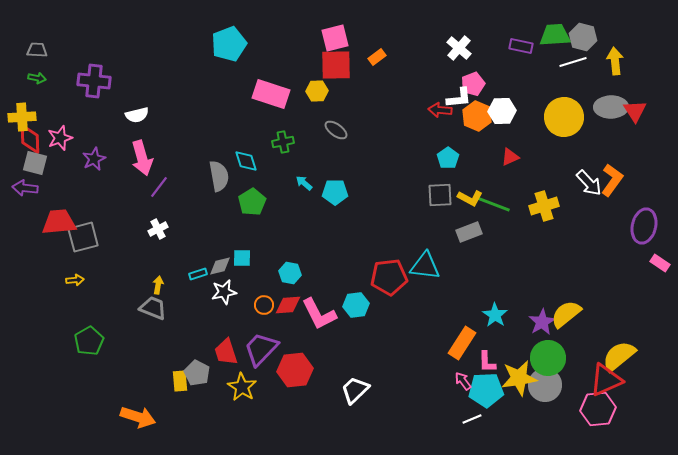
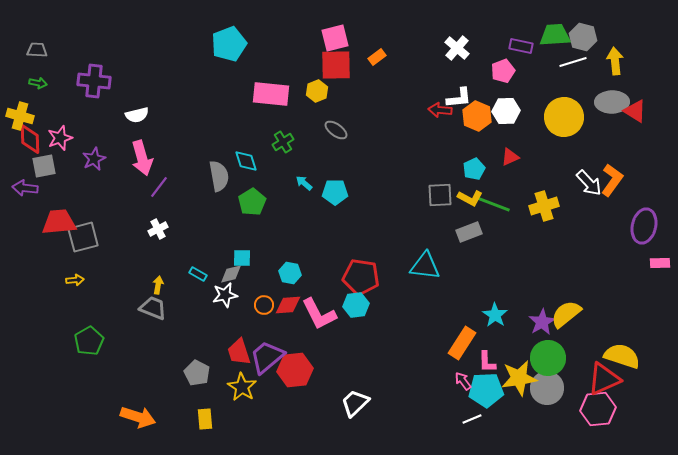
white cross at (459, 48): moved 2 px left
green arrow at (37, 78): moved 1 px right, 5 px down
pink pentagon at (473, 84): moved 30 px right, 13 px up
yellow hexagon at (317, 91): rotated 20 degrees counterclockwise
pink rectangle at (271, 94): rotated 12 degrees counterclockwise
gray ellipse at (611, 107): moved 1 px right, 5 px up
white hexagon at (502, 111): moved 4 px right
red triangle at (635, 111): rotated 25 degrees counterclockwise
yellow cross at (22, 117): moved 2 px left, 1 px up; rotated 20 degrees clockwise
green cross at (283, 142): rotated 20 degrees counterclockwise
cyan pentagon at (448, 158): moved 26 px right, 11 px down; rotated 10 degrees clockwise
gray square at (35, 163): moved 9 px right, 3 px down; rotated 25 degrees counterclockwise
pink rectangle at (660, 263): rotated 36 degrees counterclockwise
gray diamond at (220, 266): moved 11 px right, 8 px down
cyan rectangle at (198, 274): rotated 48 degrees clockwise
red pentagon at (389, 277): moved 28 px left; rotated 15 degrees clockwise
white star at (224, 292): moved 1 px right, 3 px down
purple trapezoid at (261, 349): moved 6 px right, 8 px down; rotated 6 degrees clockwise
red trapezoid at (226, 352): moved 13 px right
yellow semicircle at (619, 356): moved 3 px right; rotated 57 degrees clockwise
red triangle at (606, 380): moved 2 px left, 1 px up
yellow rectangle at (180, 381): moved 25 px right, 38 px down
gray circle at (545, 385): moved 2 px right, 3 px down
white trapezoid at (355, 390): moved 13 px down
